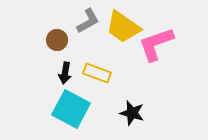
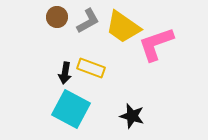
brown circle: moved 23 px up
yellow rectangle: moved 6 px left, 5 px up
black star: moved 3 px down
